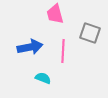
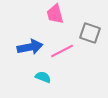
pink line: moved 1 px left; rotated 60 degrees clockwise
cyan semicircle: moved 1 px up
